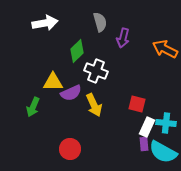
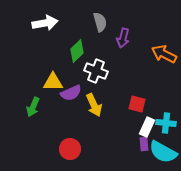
orange arrow: moved 1 px left, 5 px down
